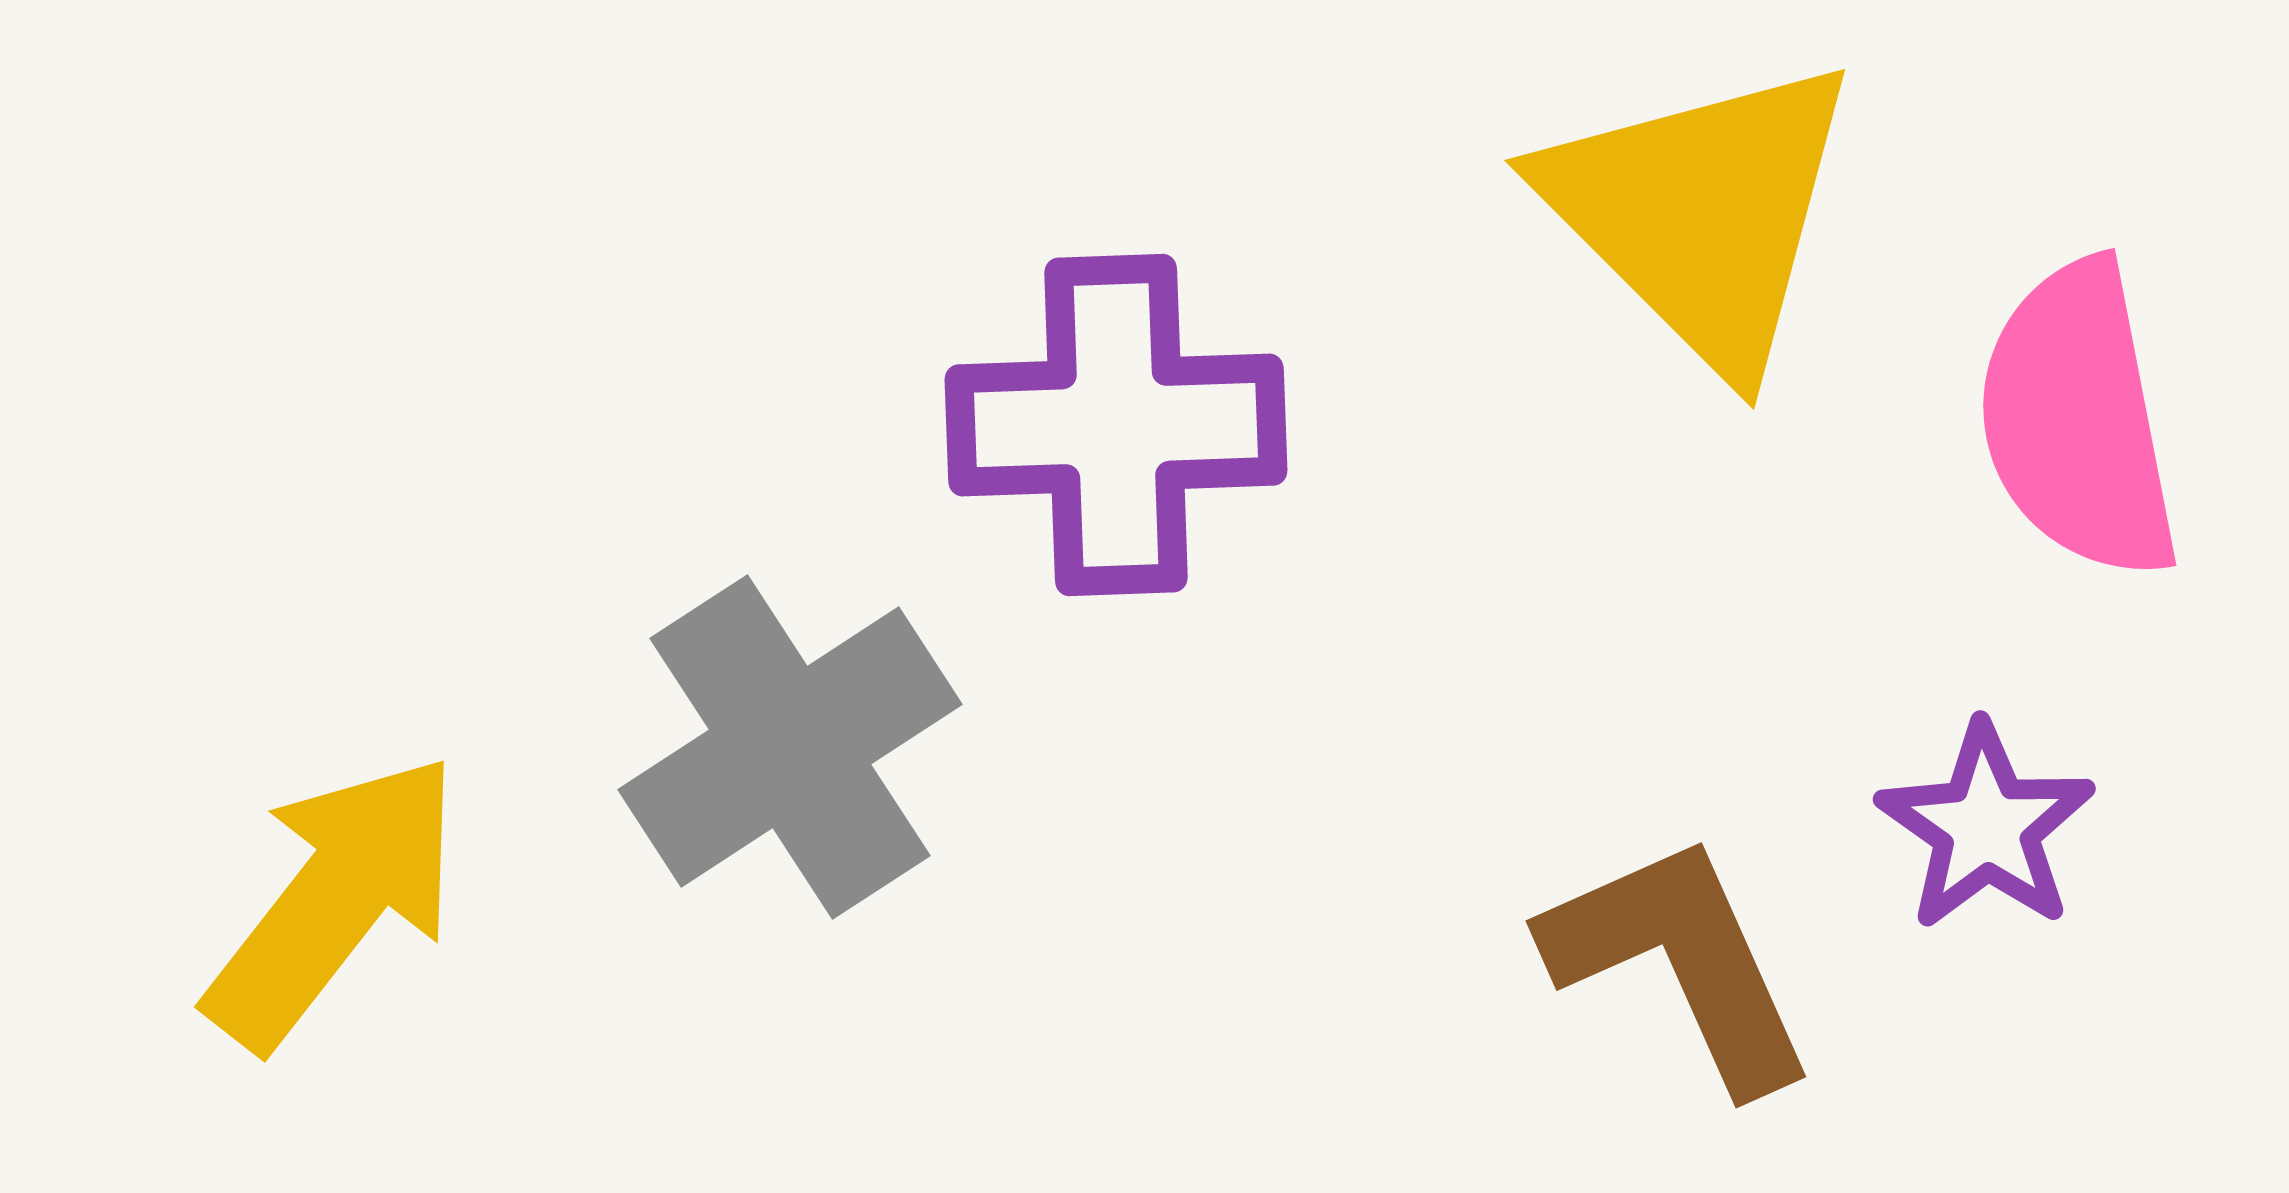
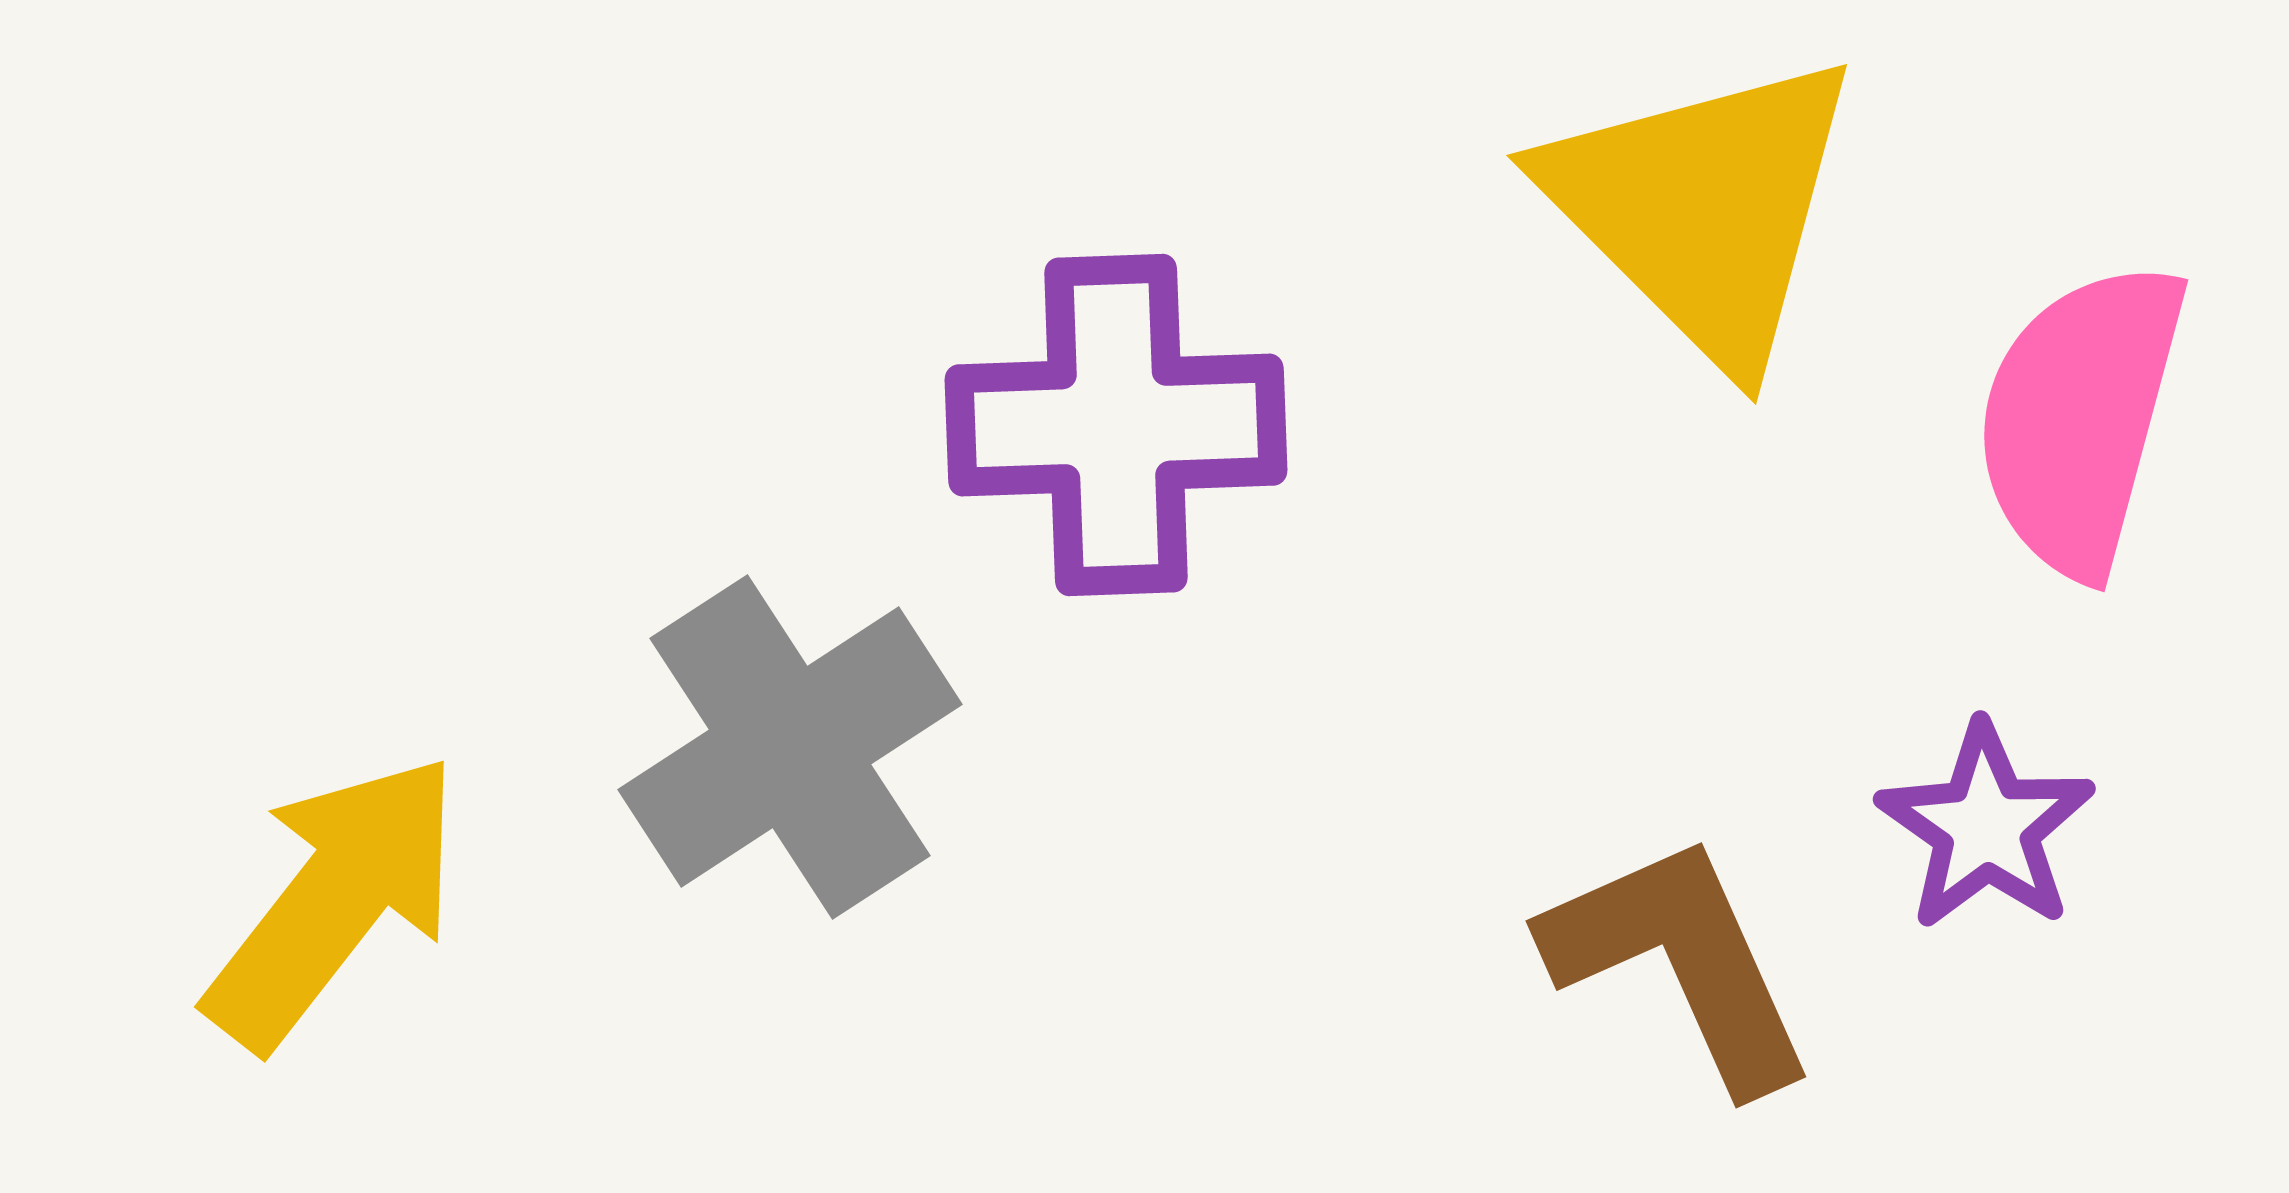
yellow triangle: moved 2 px right, 5 px up
pink semicircle: moved 2 px right, 2 px up; rotated 26 degrees clockwise
